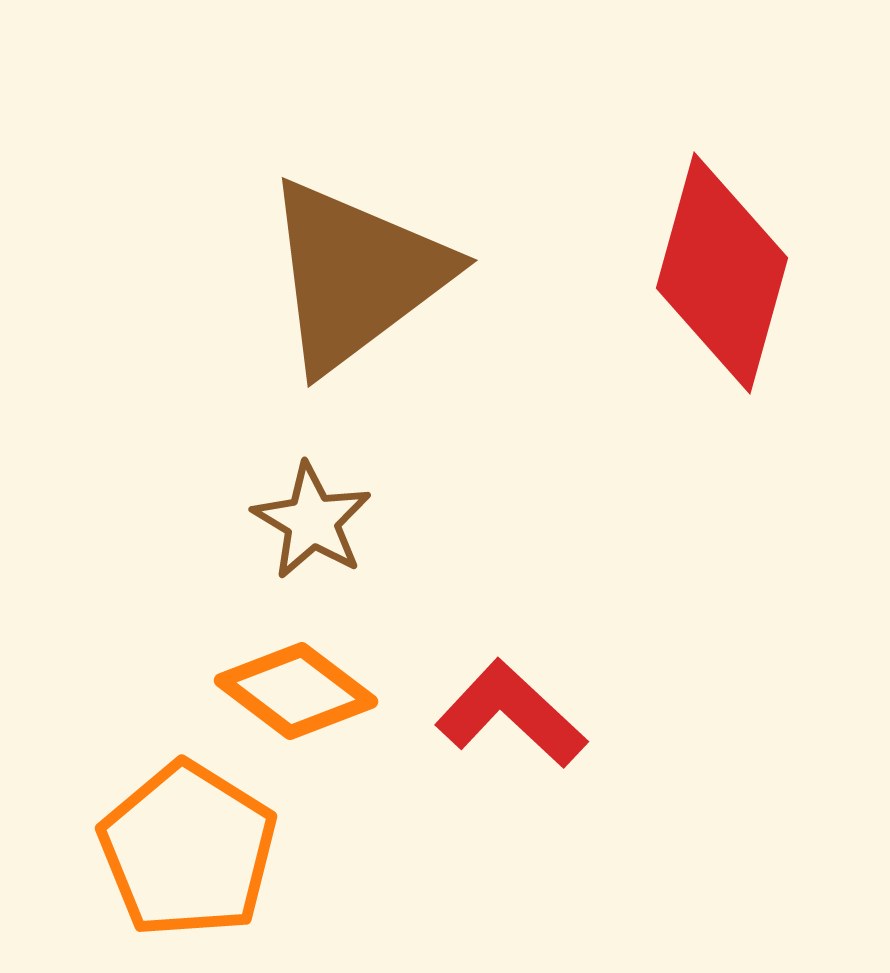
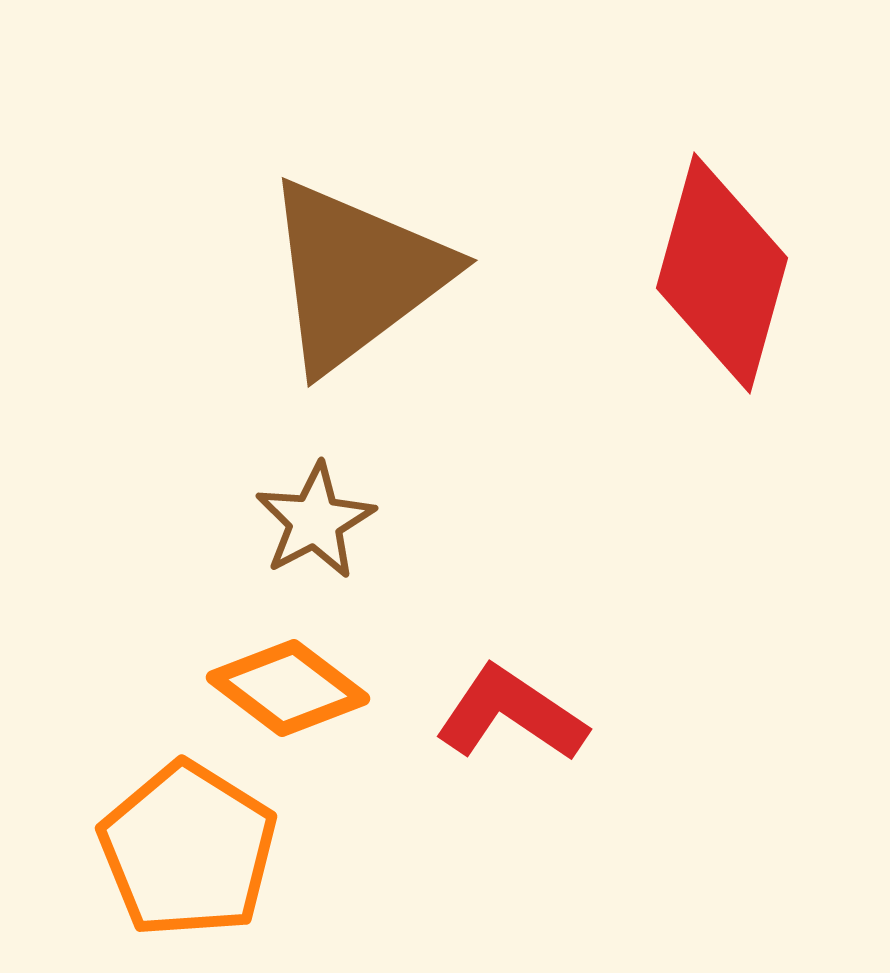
brown star: moved 3 px right; rotated 13 degrees clockwise
orange diamond: moved 8 px left, 3 px up
red L-shape: rotated 9 degrees counterclockwise
